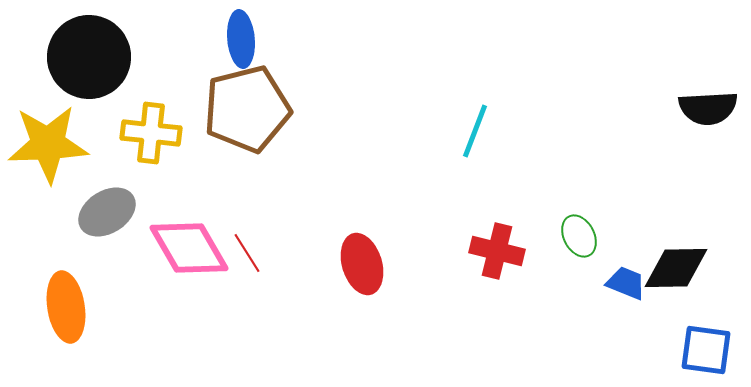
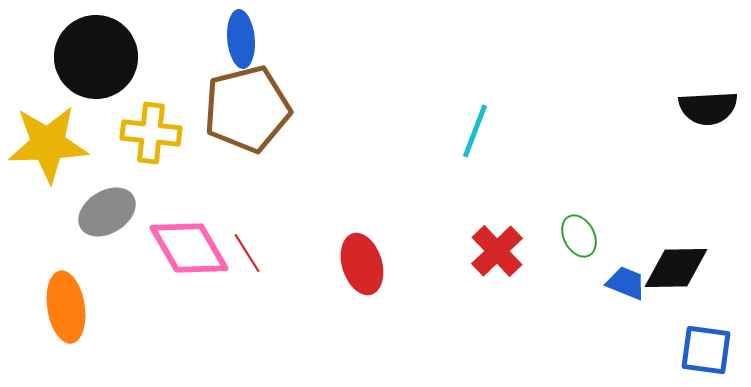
black circle: moved 7 px right
red cross: rotated 32 degrees clockwise
